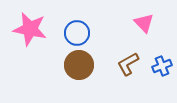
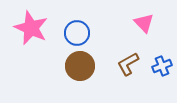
pink star: moved 1 px right, 1 px up; rotated 12 degrees clockwise
brown circle: moved 1 px right, 1 px down
